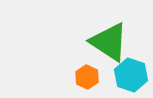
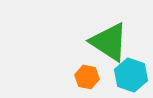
orange hexagon: rotated 15 degrees counterclockwise
